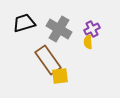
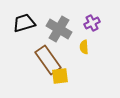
purple cross: moved 6 px up
yellow semicircle: moved 4 px left, 5 px down
